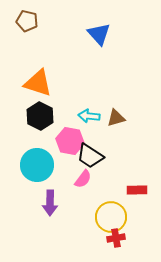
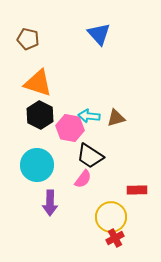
brown pentagon: moved 1 px right, 18 px down
black hexagon: moved 1 px up
pink hexagon: moved 13 px up
red cross: moved 1 px left; rotated 18 degrees counterclockwise
